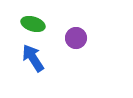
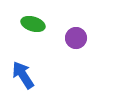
blue arrow: moved 10 px left, 17 px down
